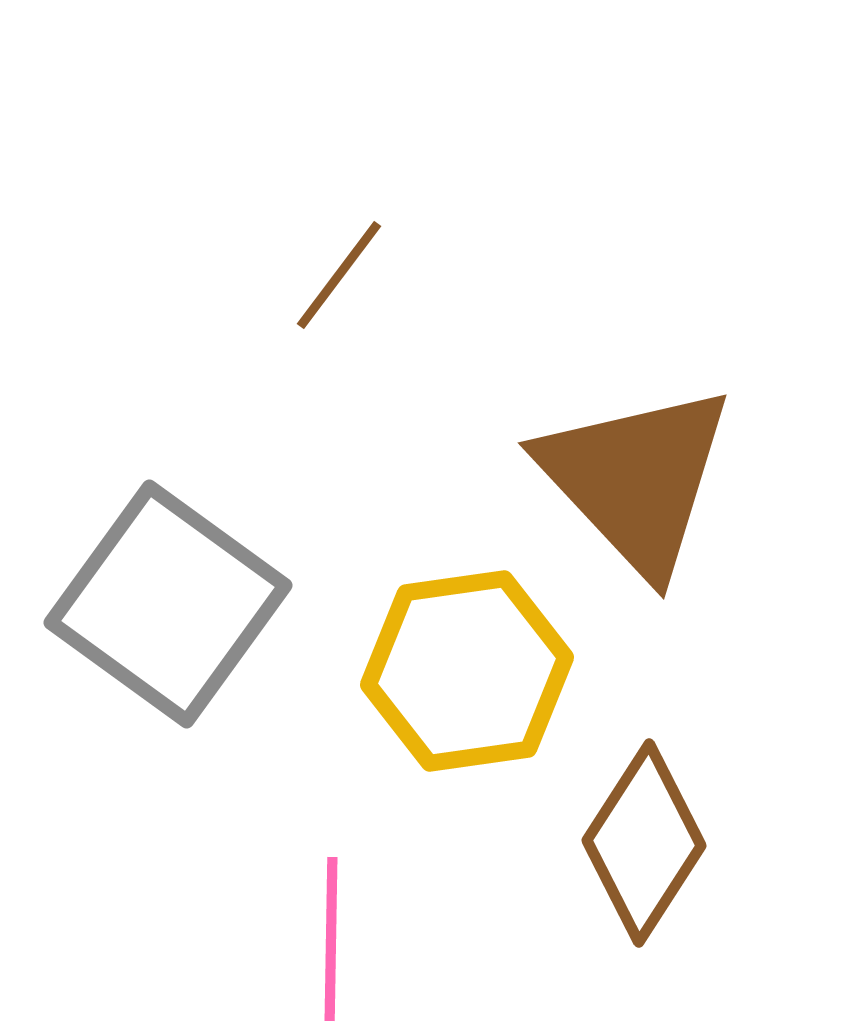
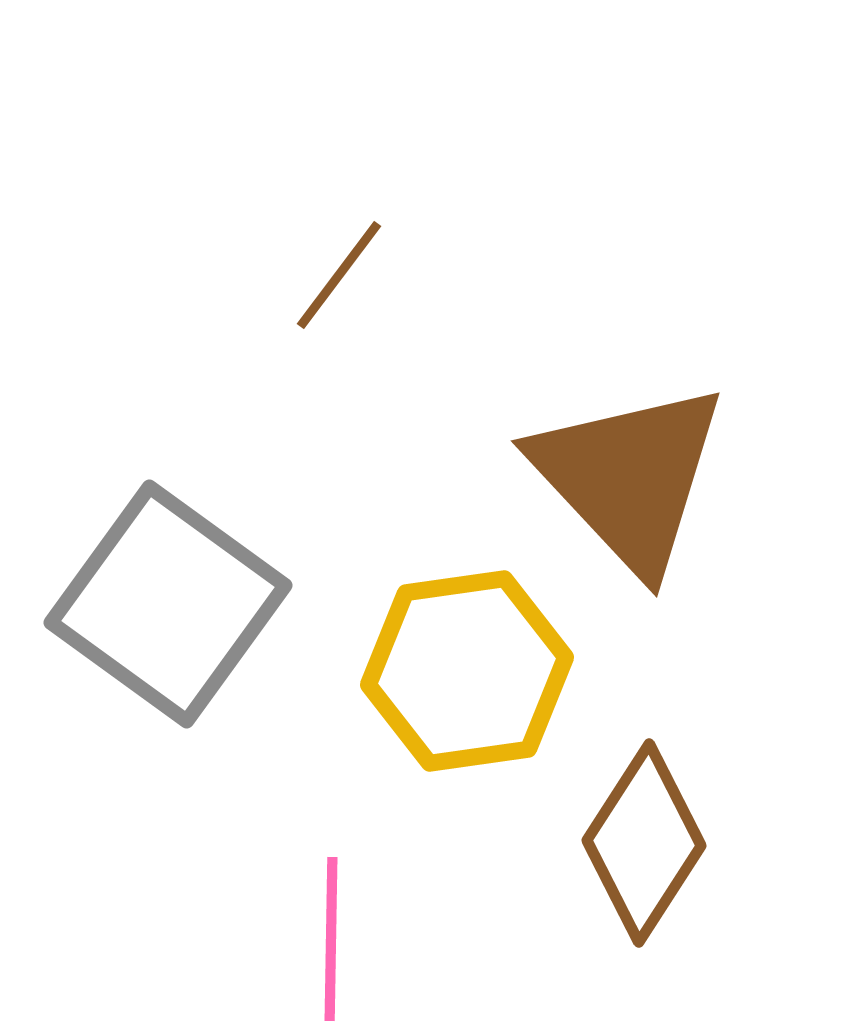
brown triangle: moved 7 px left, 2 px up
